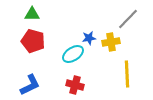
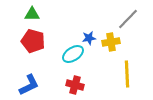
blue L-shape: moved 1 px left
